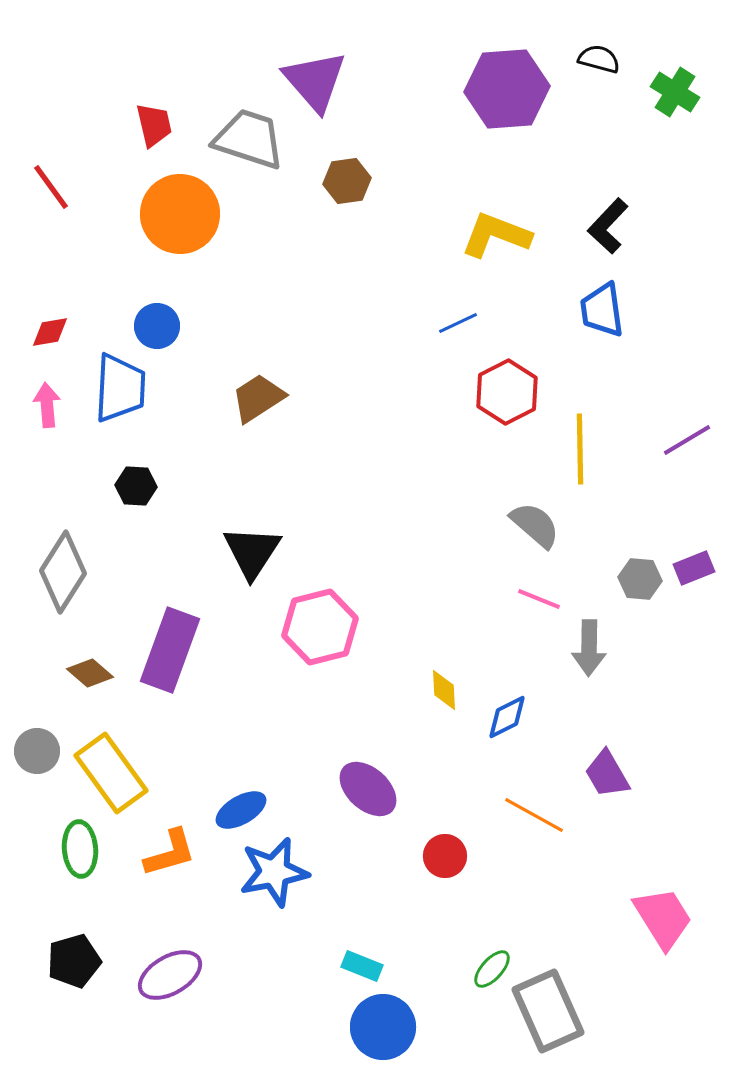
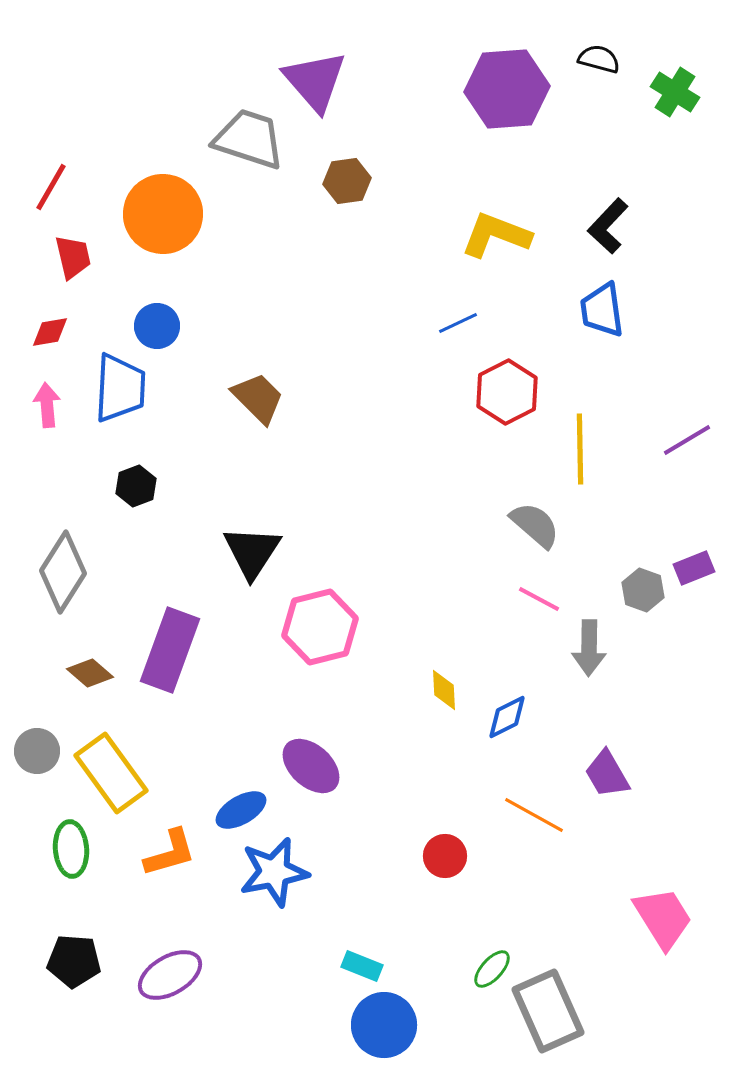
red trapezoid at (154, 125): moved 81 px left, 132 px down
red line at (51, 187): rotated 66 degrees clockwise
orange circle at (180, 214): moved 17 px left
brown trapezoid at (258, 398): rotated 78 degrees clockwise
black hexagon at (136, 486): rotated 24 degrees counterclockwise
gray hexagon at (640, 579): moved 3 px right, 11 px down; rotated 15 degrees clockwise
pink line at (539, 599): rotated 6 degrees clockwise
purple ellipse at (368, 789): moved 57 px left, 23 px up
green ellipse at (80, 849): moved 9 px left
black pentagon at (74, 961): rotated 20 degrees clockwise
blue circle at (383, 1027): moved 1 px right, 2 px up
